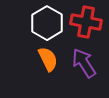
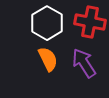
red cross: moved 4 px right
